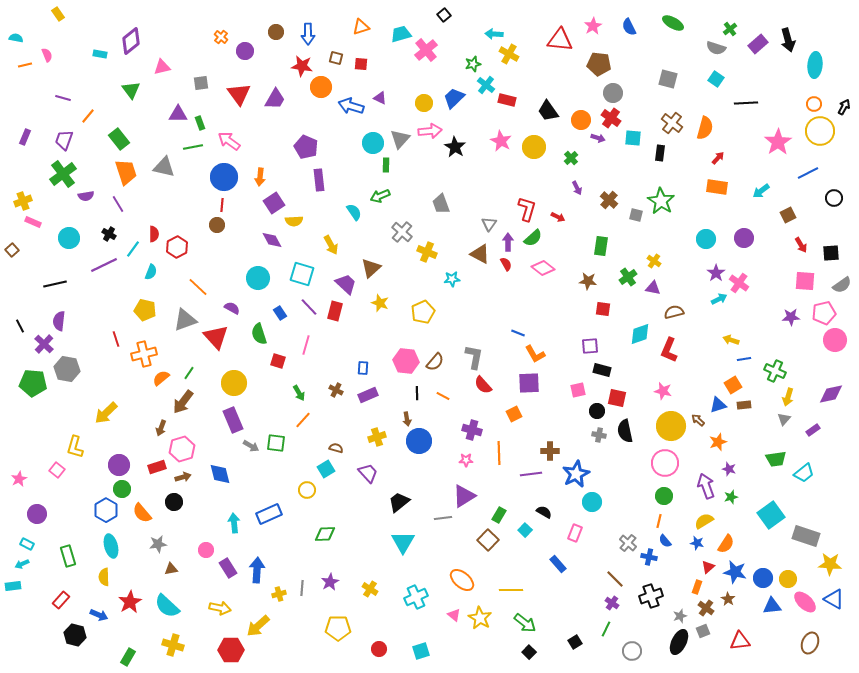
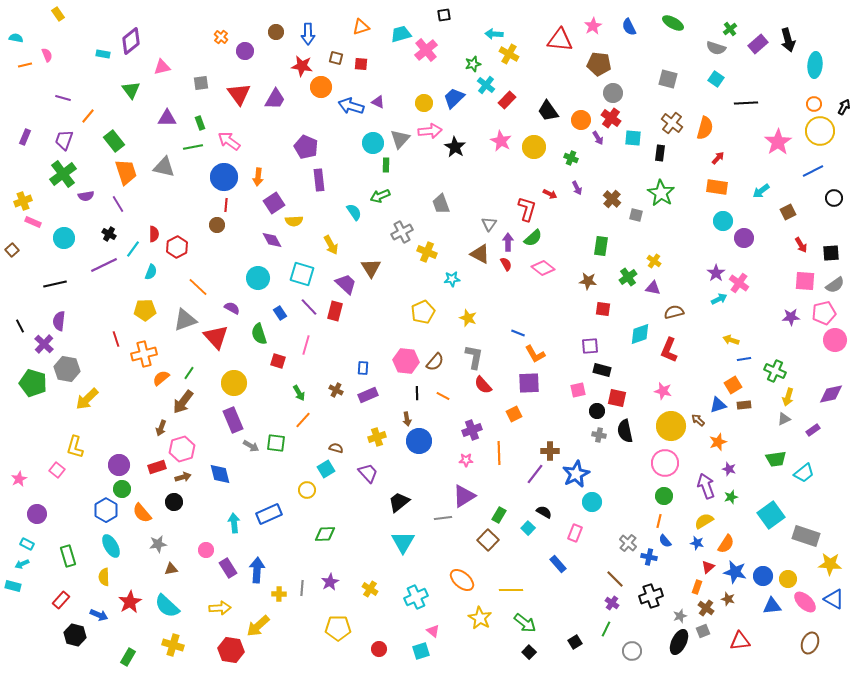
black square at (444, 15): rotated 32 degrees clockwise
cyan rectangle at (100, 54): moved 3 px right
purple triangle at (380, 98): moved 2 px left, 4 px down
red rectangle at (507, 100): rotated 60 degrees counterclockwise
purple triangle at (178, 114): moved 11 px left, 4 px down
purple arrow at (598, 138): rotated 40 degrees clockwise
green rectangle at (119, 139): moved 5 px left, 2 px down
green cross at (571, 158): rotated 24 degrees counterclockwise
blue line at (808, 173): moved 5 px right, 2 px up
orange arrow at (260, 177): moved 2 px left
brown cross at (609, 200): moved 3 px right, 1 px up
green star at (661, 201): moved 8 px up
red line at (222, 205): moved 4 px right
brown square at (788, 215): moved 3 px up
red arrow at (558, 217): moved 8 px left, 23 px up
gray cross at (402, 232): rotated 20 degrees clockwise
cyan circle at (69, 238): moved 5 px left
cyan circle at (706, 239): moved 17 px right, 18 px up
brown triangle at (371, 268): rotated 20 degrees counterclockwise
gray semicircle at (842, 285): moved 7 px left
yellow star at (380, 303): moved 88 px right, 15 px down
yellow pentagon at (145, 310): rotated 15 degrees counterclockwise
green pentagon at (33, 383): rotated 12 degrees clockwise
yellow arrow at (106, 413): moved 19 px left, 14 px up
gray triangle at (784, 419): rotated 24 degrees clockwise
purple cross at (472, 430): rotated 36 degrees counterclockwise
purple line at (531, 474): moved 4 px right; rotated 45 degrees counterclockwise
cyan square at (525, 530): moved 3 px right, 2 px up
cyan ellipse at (111, 546): rotated 15 degrees counterclockwise
blue circle at (763, 578): moved 2 px up
cyan rectangle at (13, 586): rotated 21 degrees clockwise
yellow cross at (279, 594): rotated 16 degrees clockwise
brown star at (728, 599): rotated 16 degrees counterclockwise
yellow arrow at (220, 608): rotated 15 degrees counterclockwise
pink triangle at (454, 615): moved 21 px left, 16 px down
red hexagon at (231, 650): rotated 10 degrees clockwise
